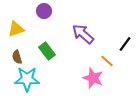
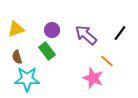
purple circle: moved 8 px right, 19 px down
purple arrow: moved 3 px right, 1 px down
black line: moved 5 px left, 11 px up
